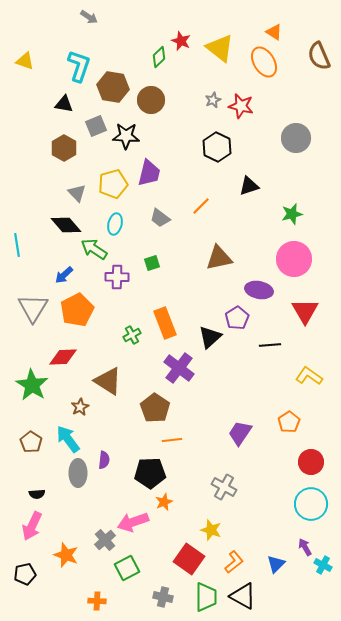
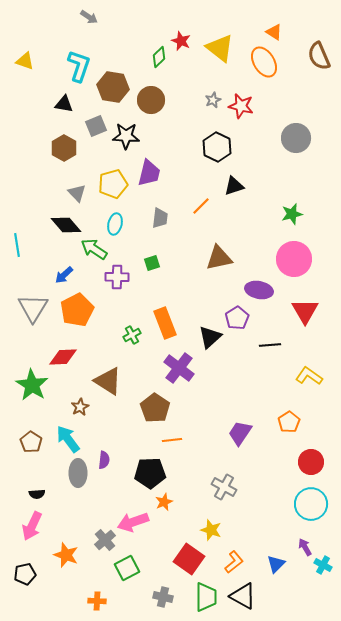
black triangle at (249, 186): moved 15 px left
gray trapezoid at (160, 218): rotated 120 degrees counterclockwise
